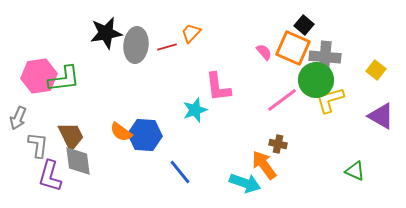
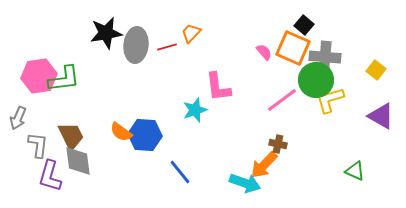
orange arrow: rotated 100 degrees counterclockwise
